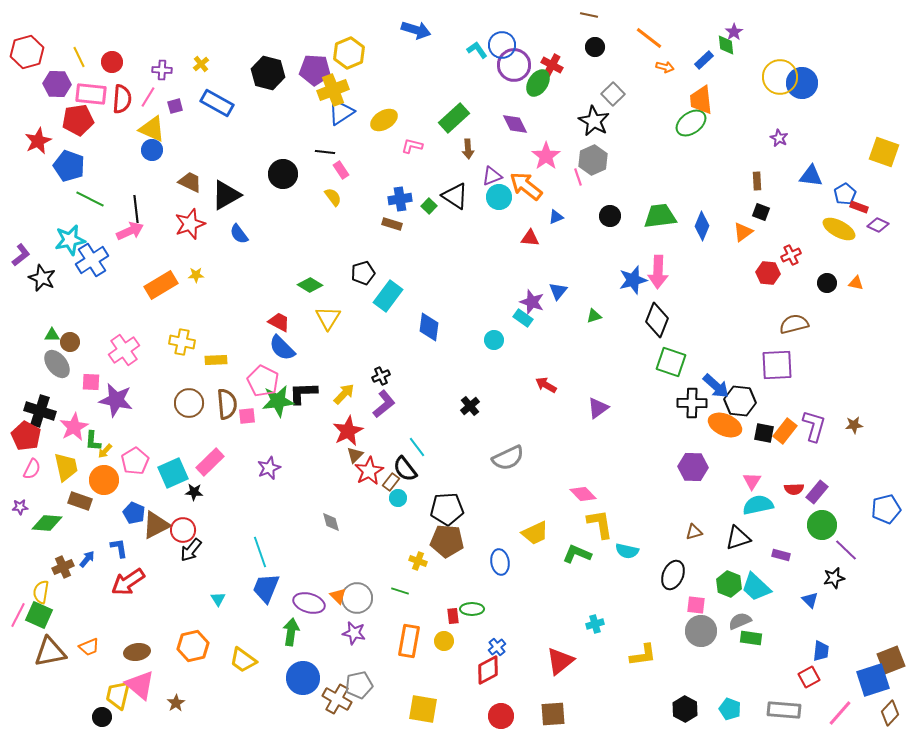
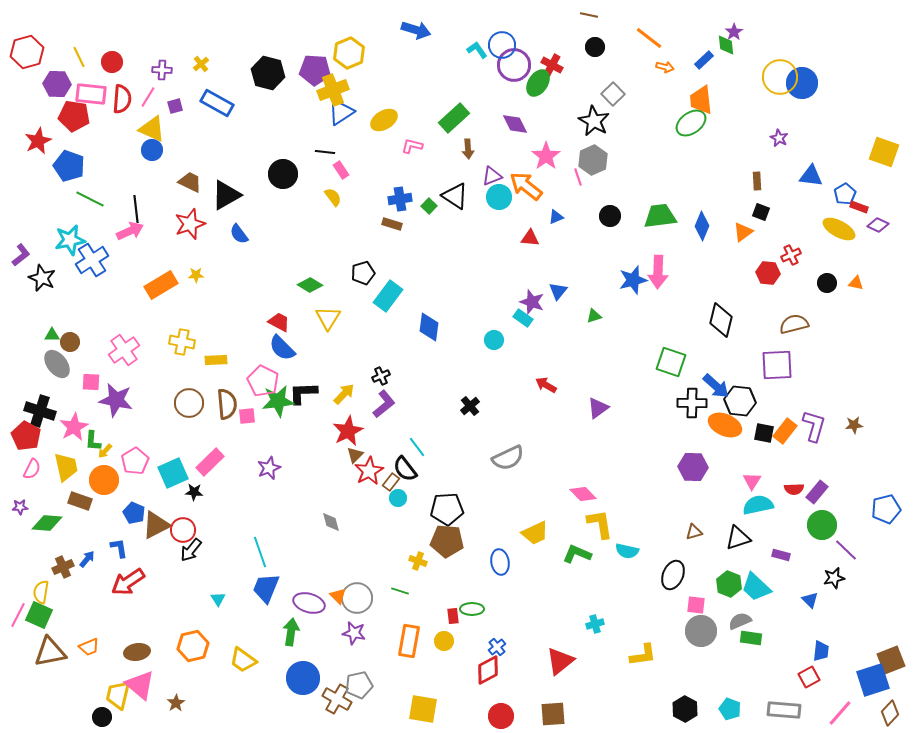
red pentagon at (78, 120): moved 4 px left, 4 px up; rotated 16 degrees clockwise
black diamond at (657, 320): moved 64 px right; rotated 8 degrees counterclockwise
